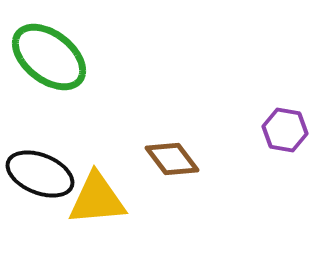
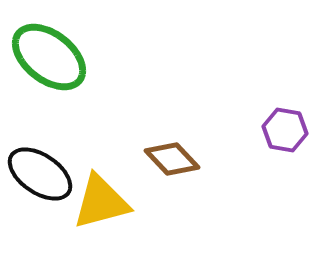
brown diamond: rotated 6 degrees counterclockwise
black ellipse: rotated 12 degrees clockwise
yellow triangle: moved 4 px right, 3 px down; rotated 10 degrees counterclockwise
